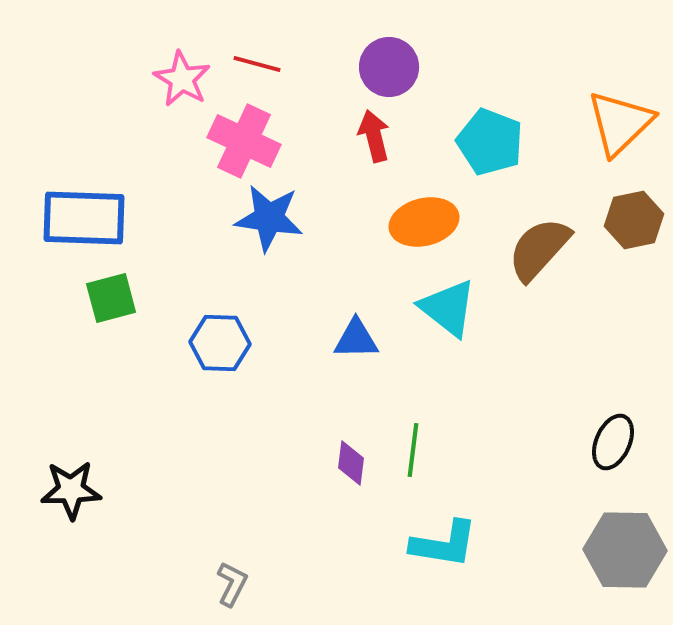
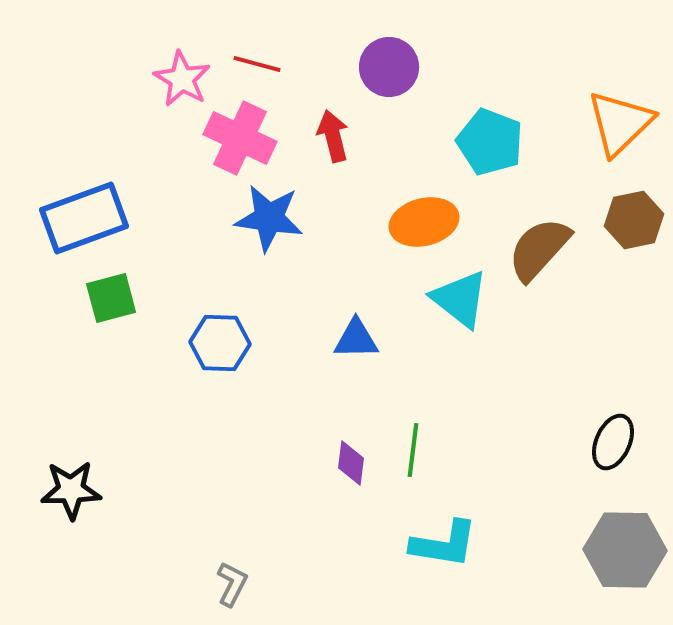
red arrow: moved 41 px left
pink cross: moved 4 px left, 3 px up
blue rectangle: rotated 22 degrees counterclockwise
cyan triangle: moved 12 px right, 9 px up
